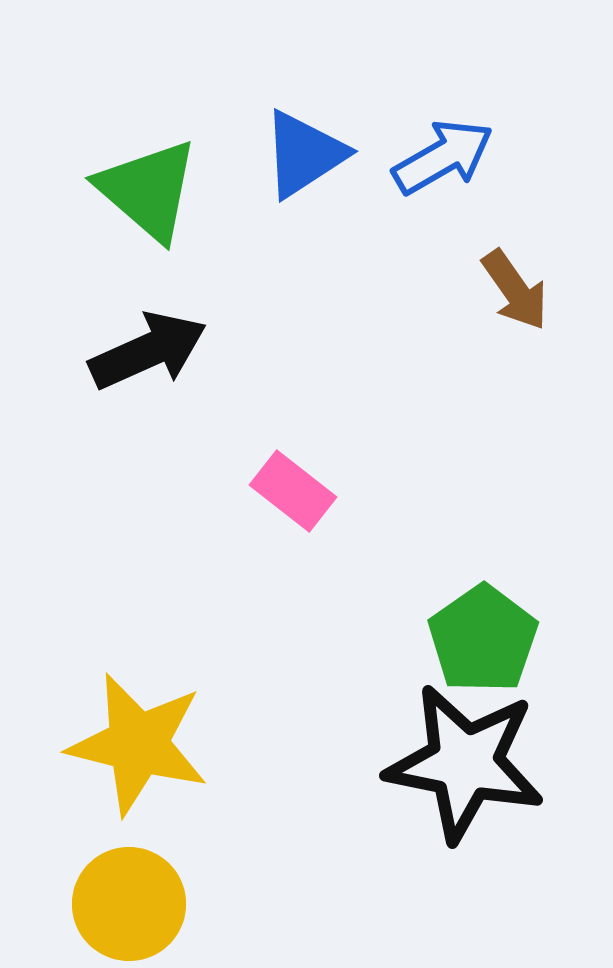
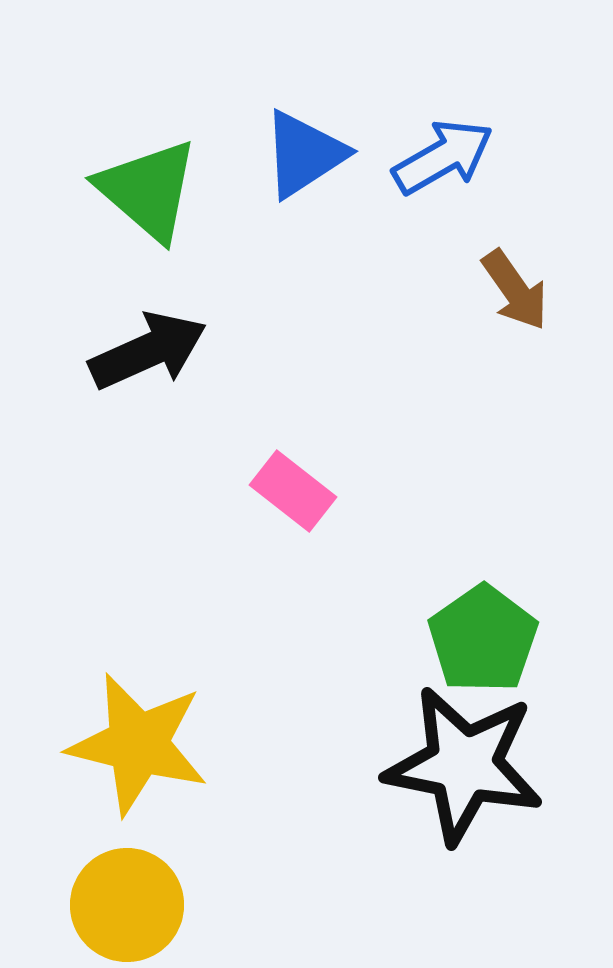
black star: moved 1 px left, 2 px down
yellow circle: moved 2 px left, 1 px down
